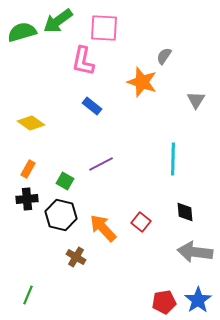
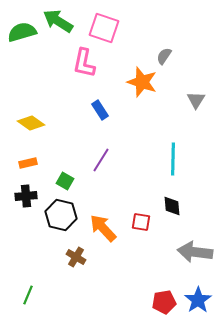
green arrow: rotated 68 degrees clockwise
pink square: rotated 16 degrees clockwise
pink L-shape: moved 1 px right, 2 px down
blue rectangle: moved 8 px right, 4 px down; rotated 18 degrees clockwise
purple line: moved 4 px up; rotated 30 degrees counterclockwise
orange rectangle: moved 6 px up; rotated 48 degrees clockwise
black cross: moved 1 px left, 3 px up
black diamond: moved 13 px left, 6 px up
red square: rotated 30 degrees counterclockwise
